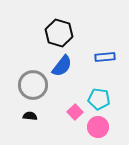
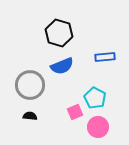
blue semicircle: rotated 30 degrees clockwise
gray circle: moved 3 px left
cyan pentagon: moved 4 px left, 1 px up; rotated 20 degrees clockwise
pink square: rotated 21 degrees clockwise
